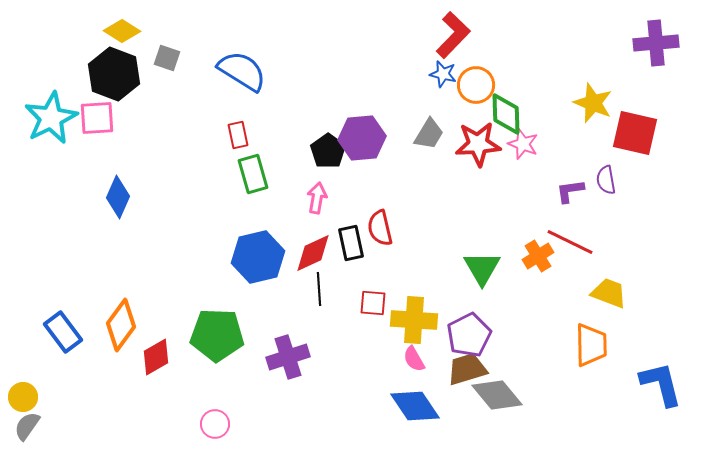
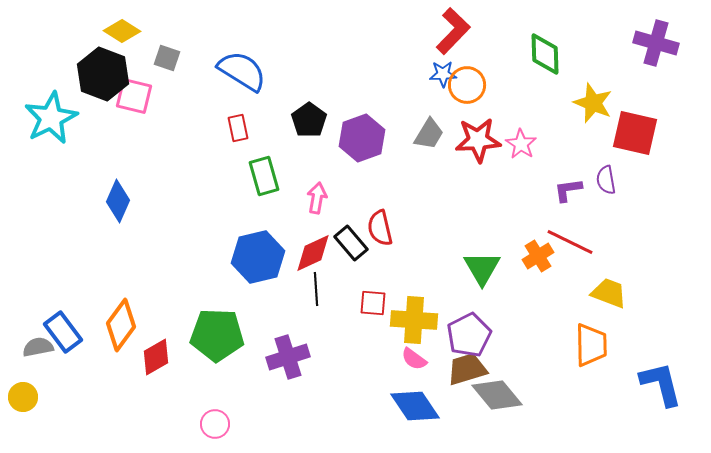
red L-shape at (453, 35): moved 4 px up
purple cross at (656, 43): rotated 21 degrees clockwise
black hexagon at (114, 74): moved 11 px left
blue star at (443, 74): rotated 16 degrees counterclockwise
orange circle at (476, 85): moved 9 px left
green diamond at (506, 114): moved 39 px right, 60 px up
pink square at (97, 118): moved 37 px right, 22 px up; rotated 18 degrees clockwise
red rectangle at (238, 135): moved 7 px up
purple hexagon at (362, 138): rotated 15 degrees counterclockwise
red star at (478, 144): moved 4 px up
pink star at (523, 144): moved 2 px left; rotated 12 degrees clockwise
black pentagon at (328, 151): moved 19 px left, 31 px up
green rectangle at (253, 174): moved 11 px right, 2 px down
purple L-shape at (570, 191): moved 2 px left, 1 px up
blue diamond at (118, 197): moved 4 px down
black rectangle at (351, 243): rotated 28 degrees counterclockwise
black line at (319, 289): moved 3 px left
pink semicircle at (414, 359): rotated 24 degrees counterclockwise
gray semicircle at (27, 426): moved 11 px right, 79 px up; rotated 44 degrees clockwise
